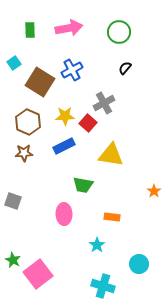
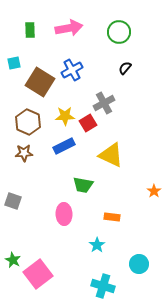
cyan square: rotated 24 degrees clockwise
red square: rotated 18 degrees clockwise
yellow triangle: rotated 16 degrees clockwise
